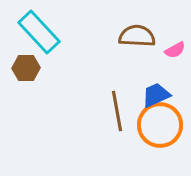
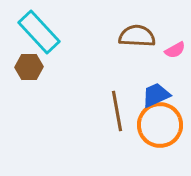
brown hexagon: moved 3 px right, 1 px up
